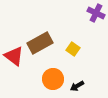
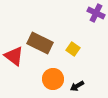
brown rectangle: rotated 55 degrees clockwise
